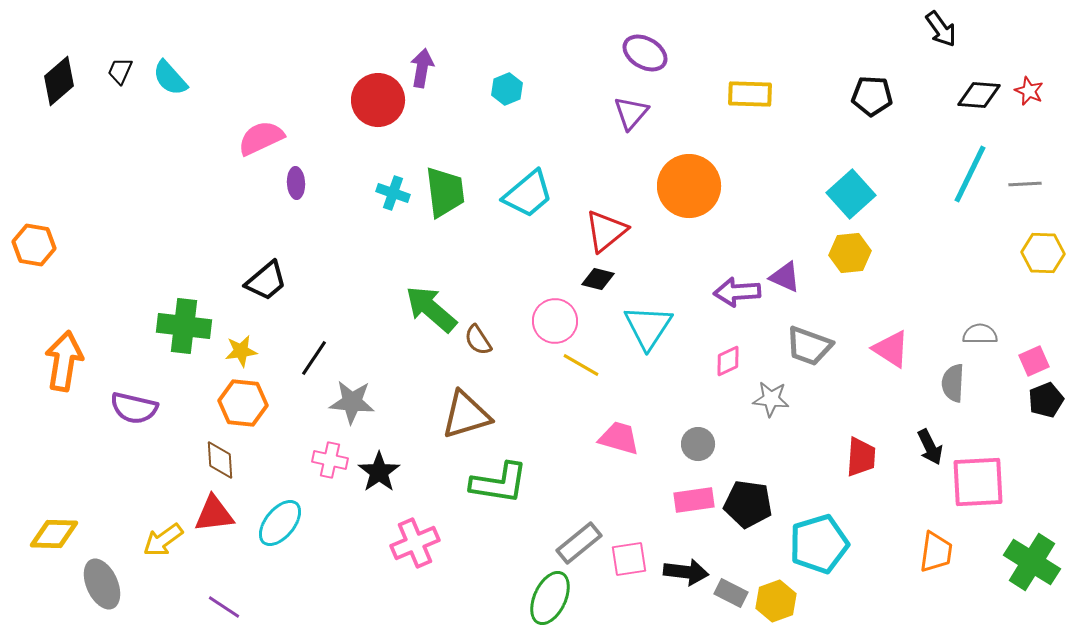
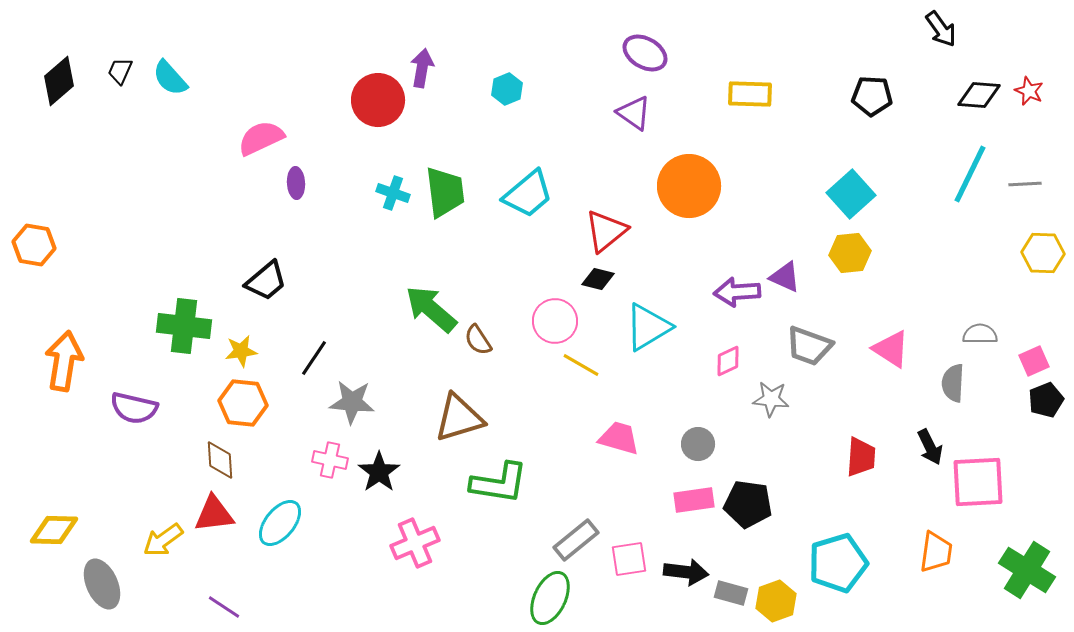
purple triangle at (631, 113): moved 3 px right; rotated 36 degrees counterclockwise
cyan triangle at (648, 327): rotated 26 degrees clockwise
brown triangle at (466, 415): moved 7 px left, 3 px down
yellow diamond at (54, 534): moved 4 px up
gray rectangle at (579, 543): moved 3 px left, 3 px up
cyan pentagon at (819, 544): moved 19 px right, 19 px down
green cross at (1032, 562): moved 5 px left, 8 px down
gray rectangle at (731, 593): rotated 12 degrees counterclockwise
